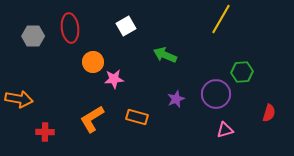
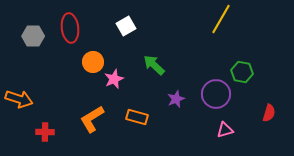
green arrow: moved 11 px left, 10 px down; rotated 20 degrees clockwise
green hexagon: rotated 15 degrees clockwise
pink star: rotated 18 degrees counterclockwise
orange arrow: rotated 8 degrees clockwise
